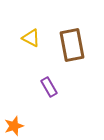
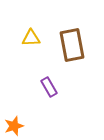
yellow triangle: rotated 30 degrees counterclockwise
